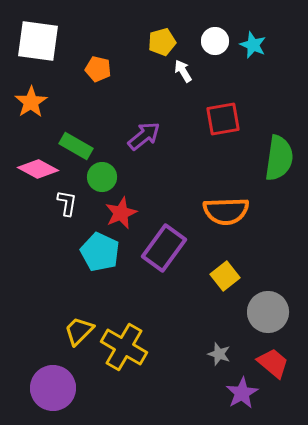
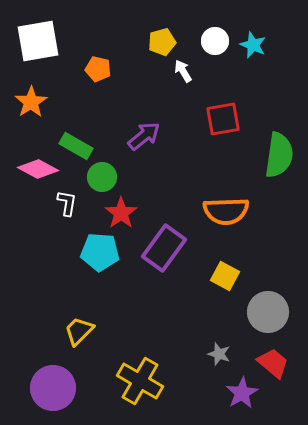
white square: rotated 18 degrees counterclockwise
green semicircle: moved 3 px up
red star: rotated 12 degrees counterclockwise
cyan pentagon: rotated 21 degrees counterclockwise
yellow square: rotated 24 degrees counterclockwise
yellow cross: moved 16 px right, 34 px down
